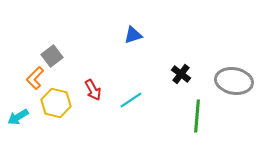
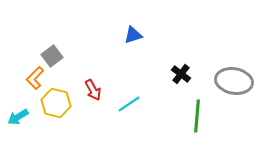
cyan line: moved 2 px left, 4 px down
